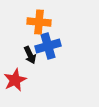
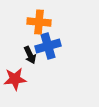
red star: moved 1 px up; rotated 20 degrees clockwise
